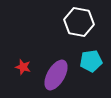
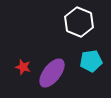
white hexagon: rotated 12 degrees clockwise
purple ellipse: moved 4 px left, 2 px up; rotated 8 degrees clockwise
